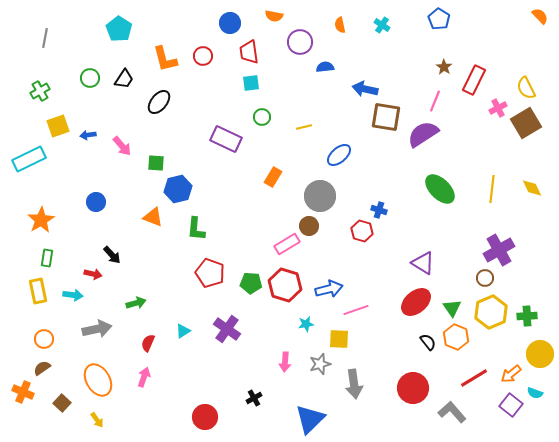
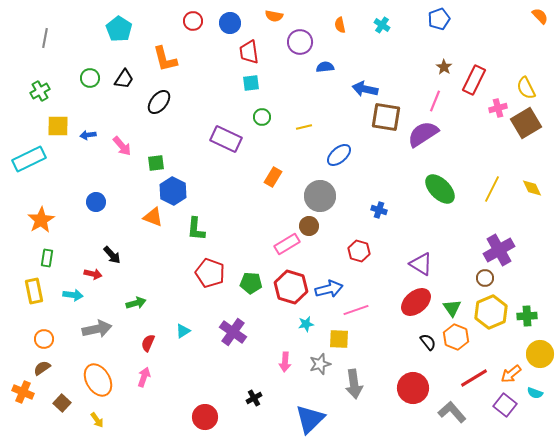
blue pentagon at (439, 19): rotated 20 degrees clockwise
red circle at (203, 56): moved 10 px left, 35 px up
pink cross at (498, 108): rotated 12 degrees clockwise
yellow square at (58, 126): rotated 20 degrees clockwise
green square at (156, 163): rotated 12 degrees counterclockwise
blue hexagon at (178, 189): moved 5 px left, 2 px down; rotated 20 degrees counterclockwise
yellow line at (492, 189): rotated 20 degrees clockwise
red hexagon at (362, 231): moved 3 px left, 20 px down
purple triangle at (423, 263): moved 2 px left, 1 px down
red hexagon at (285, 285): moved 6 px right, 2 px down
yellow rectangle at (38, 291): moved 4 px left
purple cross at (227, 329): moved 6 px right, 3 px down
purple square at (511, 405): moved 6 px left
